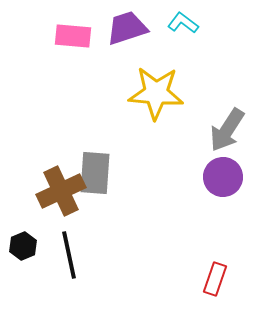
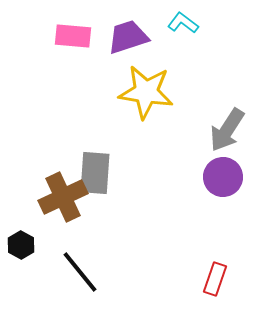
purple trapezoid: moved 1 px right, 9 px down
yellow star: moved 10 px left, 1 px up; rotated 4 degrees clockwise
brown cross: moved 2 px right, 6 px down
black hexagon: moved 2 px left, 1 px up; rotated 8 degrees counterclockwise
black line: moved 11 px right, 17 px down; rotated 27 degrees counterclockwise
